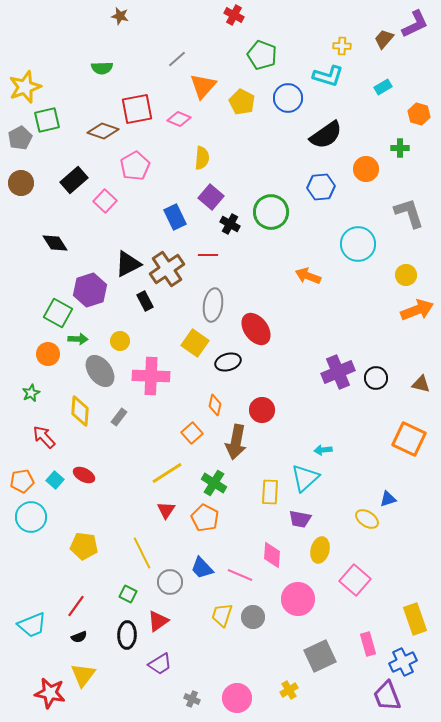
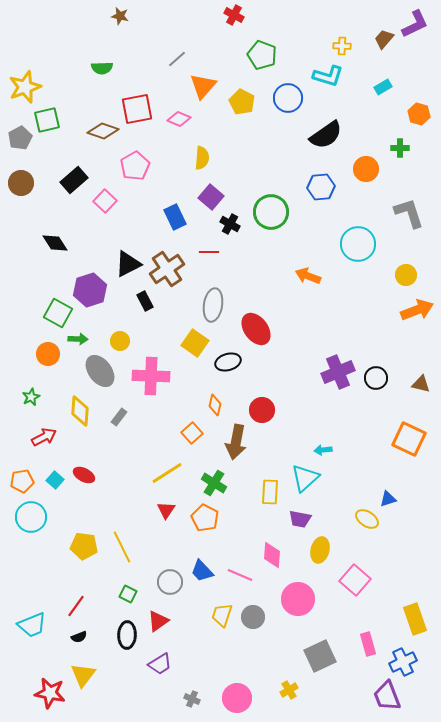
red line at (208, 255): moved 1 px right, 3 px up
green star at (31, 393): moved 4 px down
red arrow at (44, 437): rotated 105 degrees clockwise
yellow line at (142, 553): moved 20 px left, 6 px up
blue trapezoid at (202, 568): moved 3 px down
